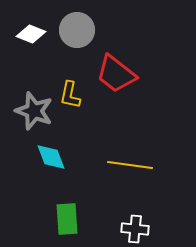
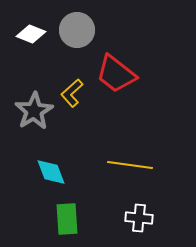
yellow L-shape: moved 2 px right, 2 px up; rotated 36 degrees clockwise
gray star: rotated 21 degrees clockwise
cyan diamond: moved 15 px down
white cross: moved 4 px right, 11 px up
